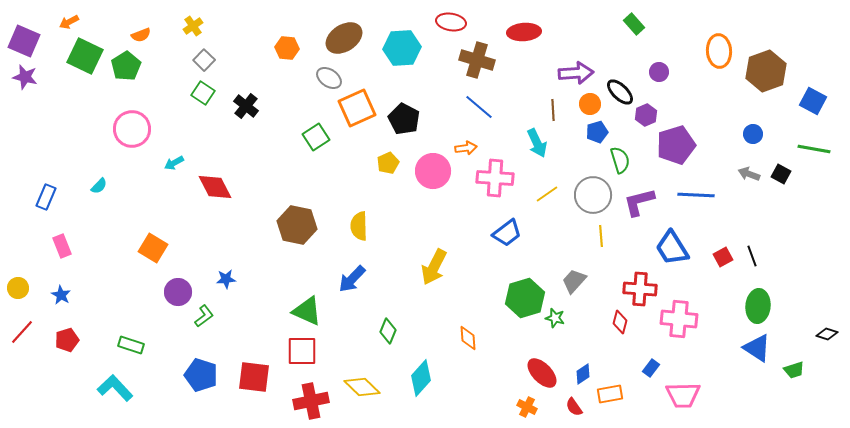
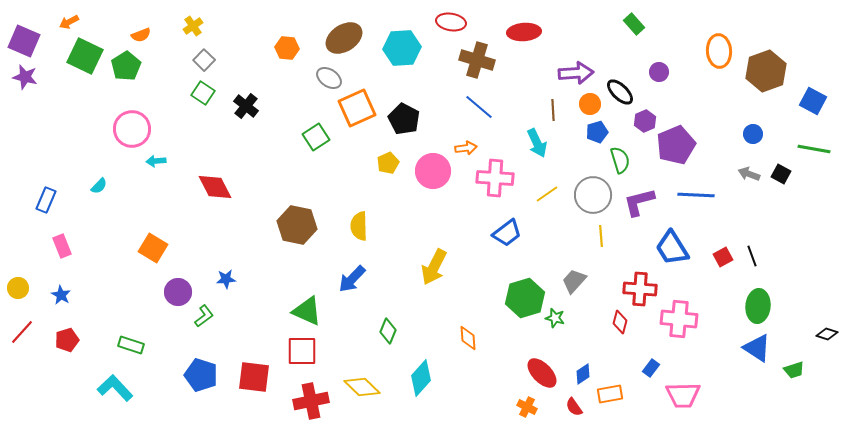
purple hexagon at (646, 115): moved 1 px left, 6 px down
purple pentagon at (676, 145): rotated 6 degrees counterclockwise
cyan arrow at (174, 163): moved 18 px left, 2 px up; rotated 24 degrees clockwise
blue rectangle at (46, 197): moved 3 px down
